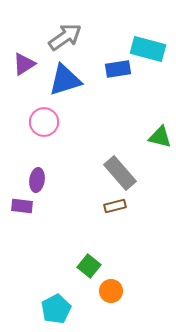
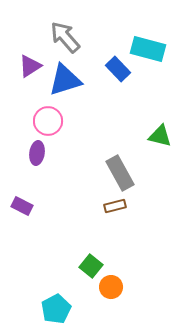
gray arrow: rotated 96 degrees counterclockwise
purple triangle: moved 6 px right, 2 px down
blue rectangle: rotated 55 degrees clockwise
pink circle: moved 4 px right, 1 px up
green triangle: moved 1 px up
gray rectangle: rotated 12 degrees clockwise
purple ellipse: moved 27 px up
purple rectangle: rotated 20 degrees clockwise
green square: moved 2 px right
orange circle: moved 4 px up
